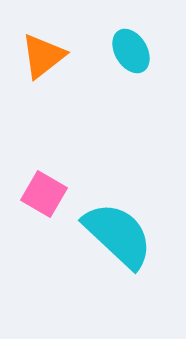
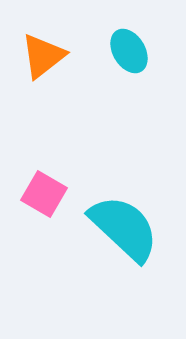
cyan ellipse: moved 2 px left
cyan semicircle: moved 6 px right, 7 px up
